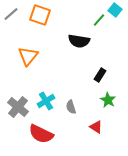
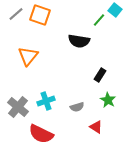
gray line: moved 5 px right
cyan cross: rotated 12 degrees clockwise
gray semicircle: moved 6 px right; rotated 88 degrees counterclockwise
